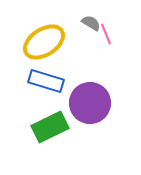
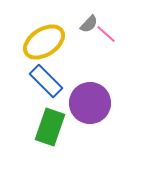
gray semicircle: moved 2 px left, 1 px down; rotated 102 degrees clockwise
pink line: rotated 25 degrees counterclockwise
blue rectangle: rotated 28 degrees clockwise
green rectangle: rotated 45 degrees counterclockwise
